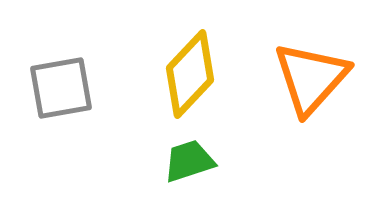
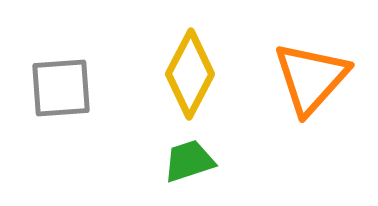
yellow diamond: rotated 16 degrees counterclockwise
gray square: rotated 6 degrees clockwise
